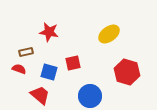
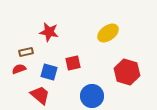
yellow ellipse: moved 1 px left, 1 px up
red semicircle: rotated 40 degrees counterclockwise
blue circle: moved 2 px right
